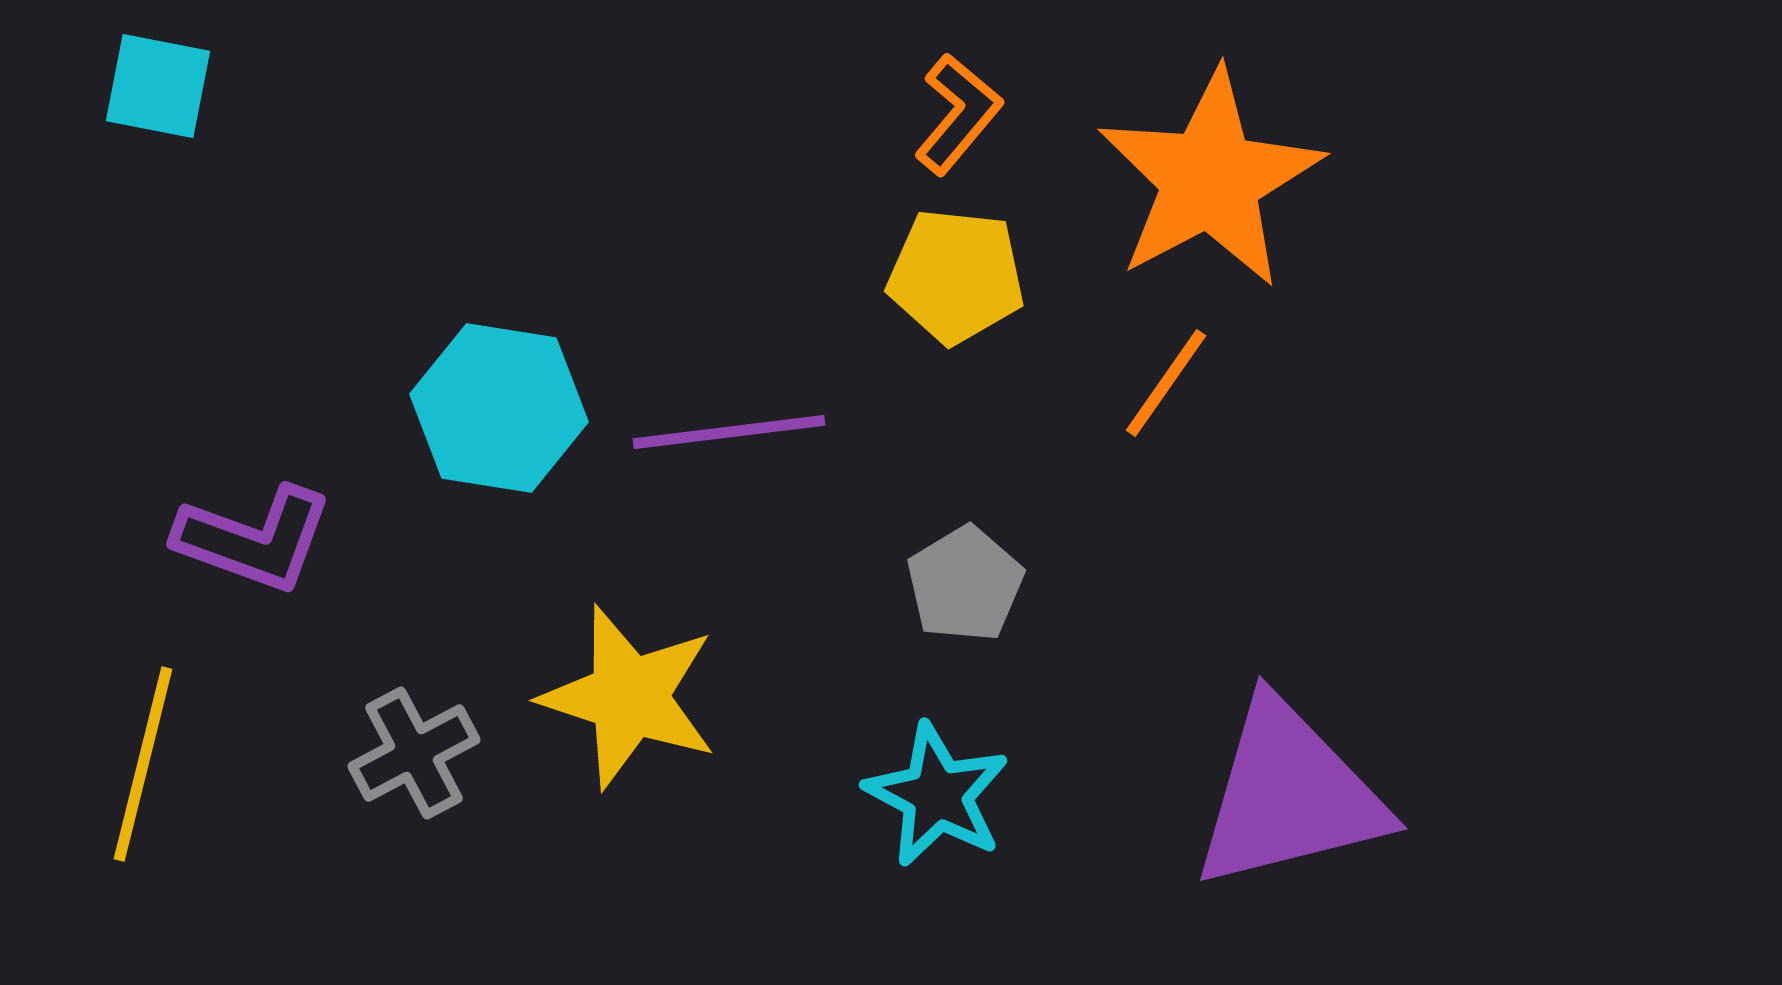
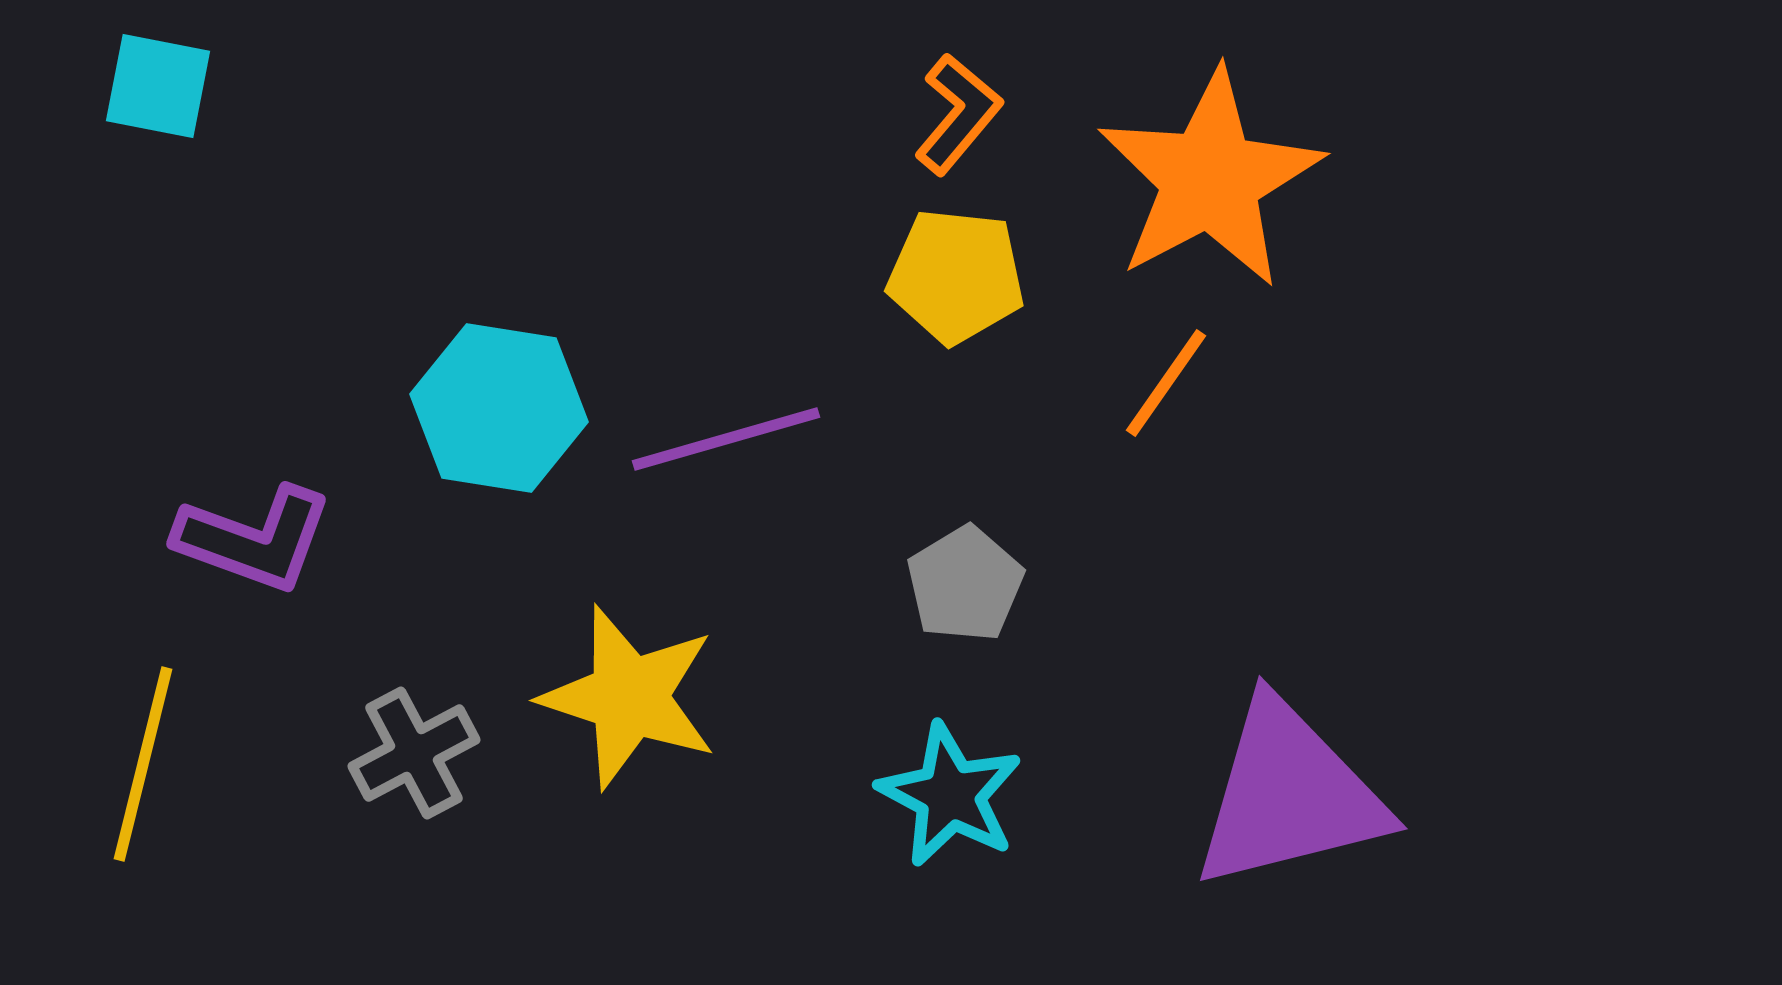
purple line: moved 3 px left, 7 px down; rotated 9 degrees counterclockwise
cyan star: moved 13 px right
